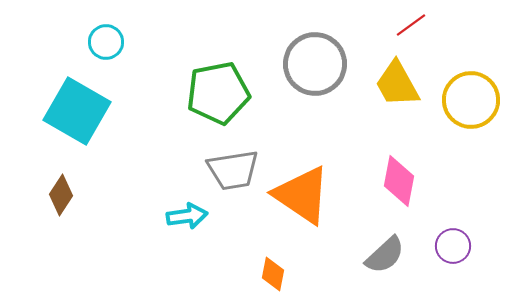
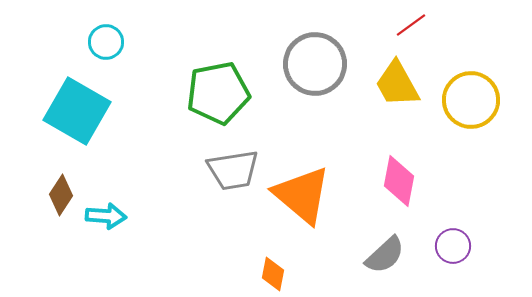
orange triangle: rotated 6 degrees clockwise
cyan arrow: moved 81 px left; rotated 12 degrees clockwise
